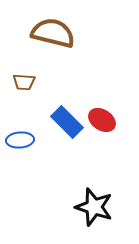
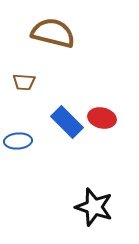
red ellipse: moved 2 px up; rotated 20 degrees counterclockwise
blue ellipse: moved 2 px left, 1 px down
